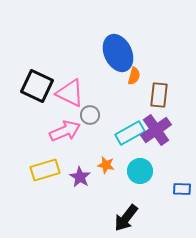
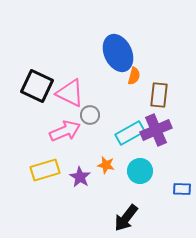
purple cross: rotated 12 degrees clockwise
